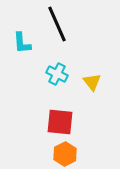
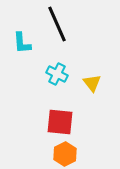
yellow triangle: moved 1 px down
